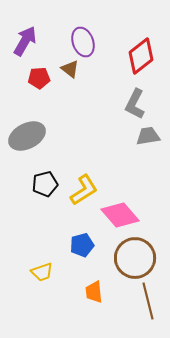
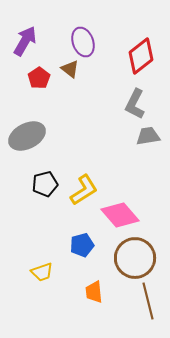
red pentagon: rotated 30 degrees counterclockwise
